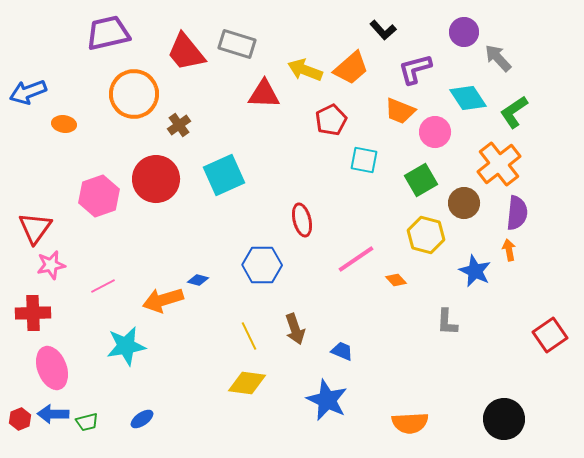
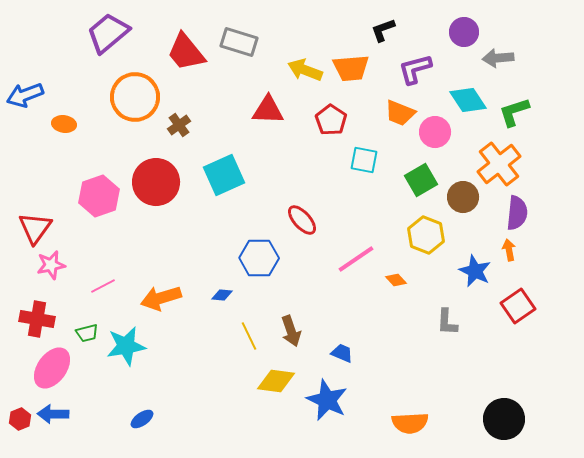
black L-shape at (383, 30): rotated 112 degrees clockwise
purple trapezoid at (108, 33): rotated 27 degrees counterclockwise
gray rectangle at (237, 44): moved 2 px right, 2 px up
gray arrow at (498, 58): rotated 52 degrees counterclockwise
orange trapezoid at (351, 68): rotated 36 degrees clockwise
blue arrow at (28, 92): moved 3 px left, 3 px down
orange circle at (134, 94): moved 1 px right, 3 px down
red triangle at (264, 94): moved 4 px right, 16 px down
cyan diamond at (468, 98): moved 2 px down
orange trapezoid at (400, 111): moved 2 px down
green L-shape at (514, 112): rotated 16 degrees clockwise
red pentagon at (331, 120): rotated 12 degrees counterclockwise
red circle at (156, 179): moved 3 px down
brown circle at (464, 203): moved 1 px left, 6 px up
red ellipse at (302, 220): rotated 28 degrees counterclockwise
yellow hexagon at (426, 235): rotated 6 degrees clockwise
blue hexagon at (262, 265): moved 3 px left, 7 px up
blue diamond at (198, 280): moved 24 px right, 15 px down; rotated 10 degrees counterclockwise
orange arrow at (163, 300): moved 2 px left, 2 px up
red cross at (33, 313): moved 4 px right, 6 px down; rotated 12 degrees clockwise
brown arrow at (295, 329): moved 4 px left, 2 px down
red square at (550, 335): moved 32 px left, 29 px up
blue trapezoid at (342, 351): moved 2 px down
pink ellipse at (52, 368): rotated 57 degrees clockwise
yellow diamond at (247, 383): moved 29 px right, 2 px up
green trapezoid at (87, 422): moved 89 px up
